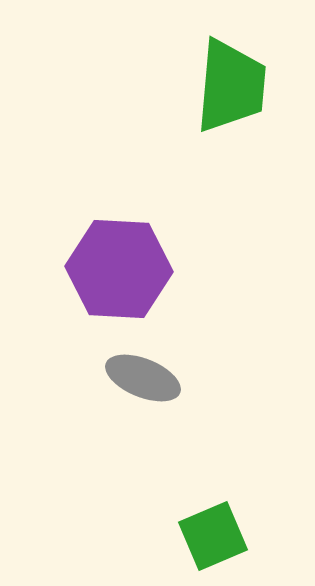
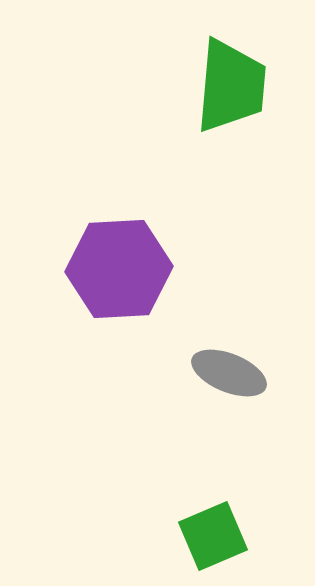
purple hexagon: rotated 6 degrees counterclockwise
gray ellipse: moved 86 px right, 5 px up
